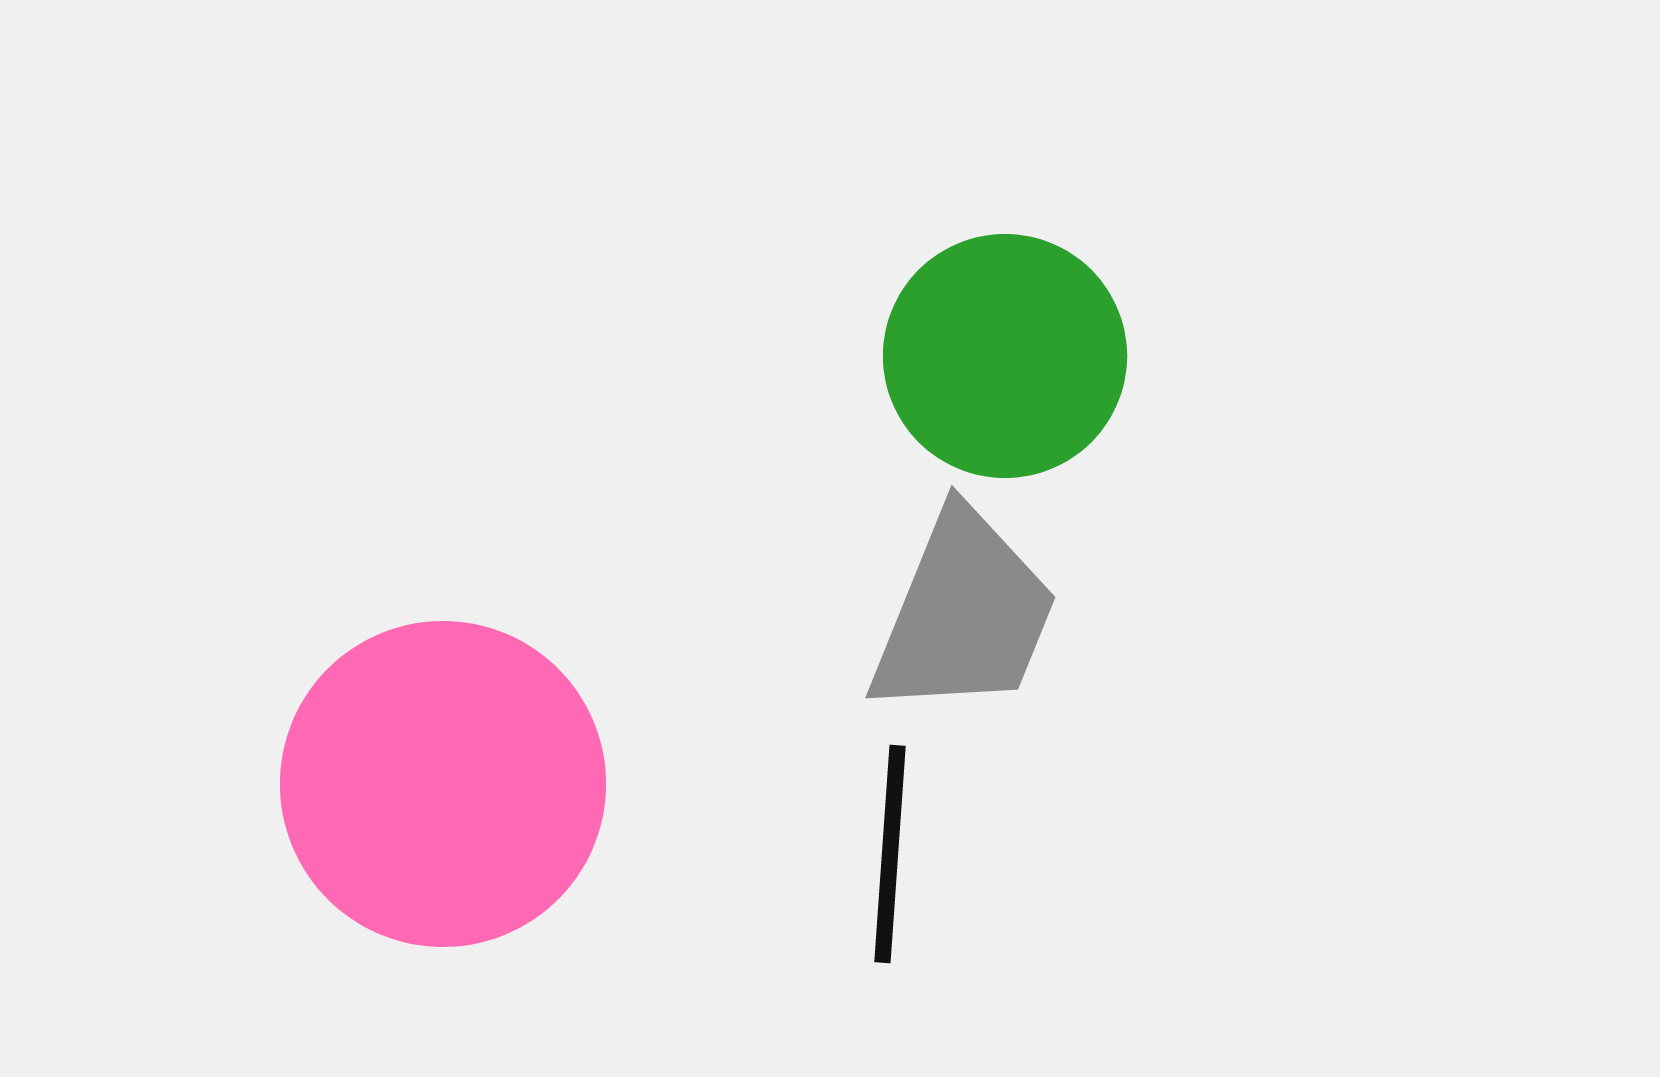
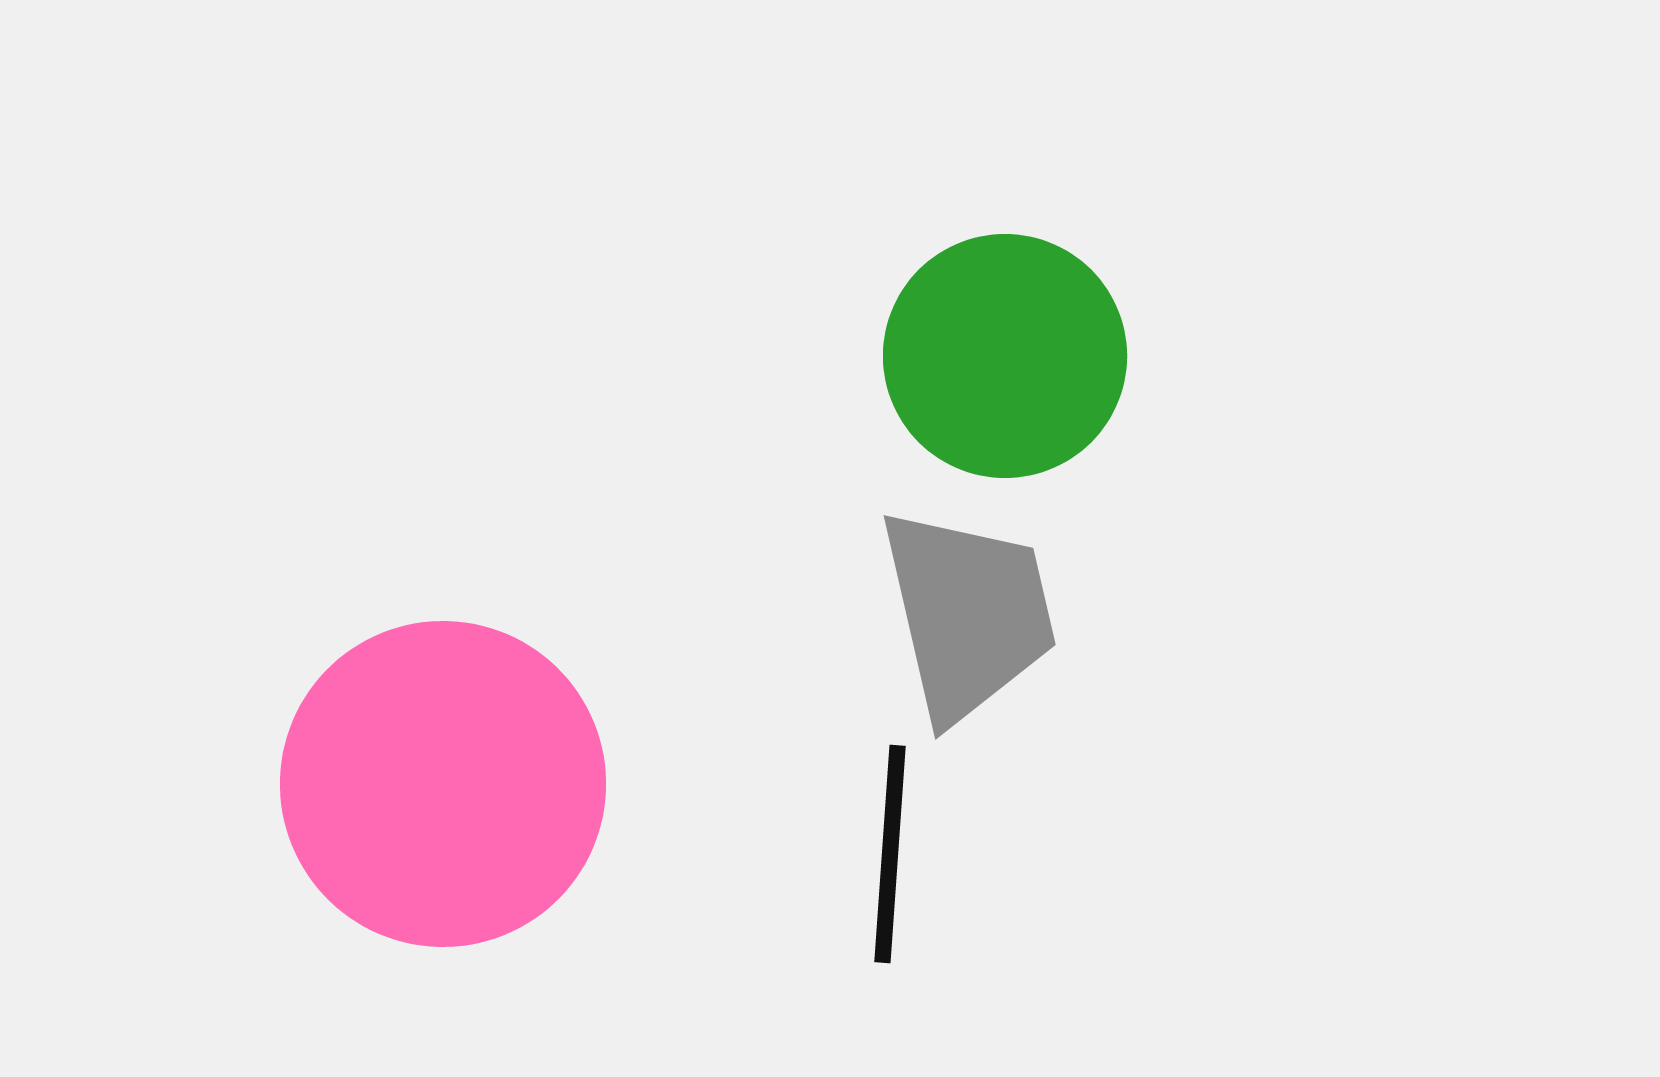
gray trapezoid: moved 4 px right; rotated 35 degrees counterclockwise
